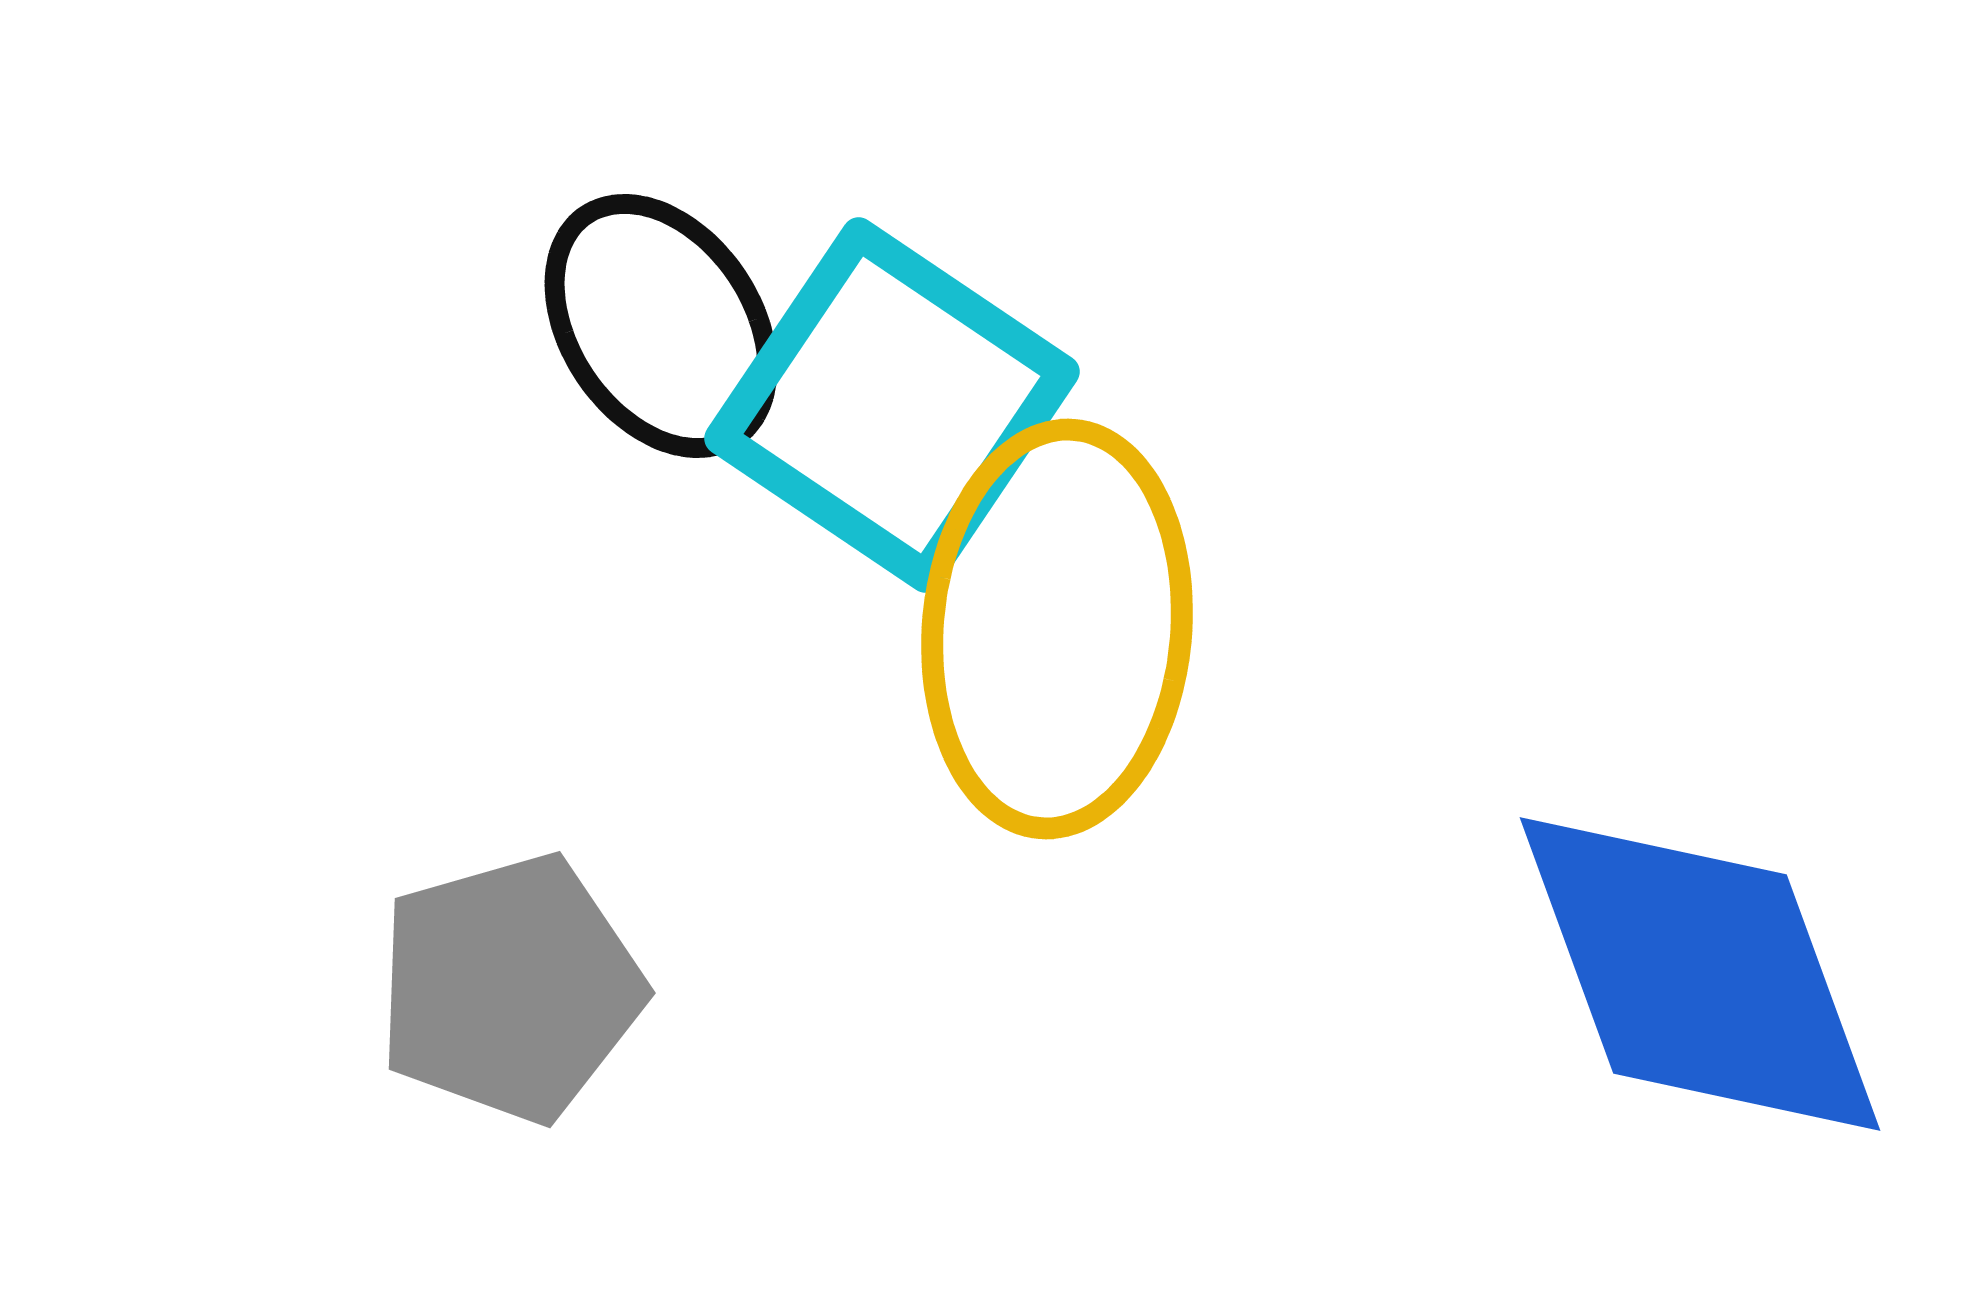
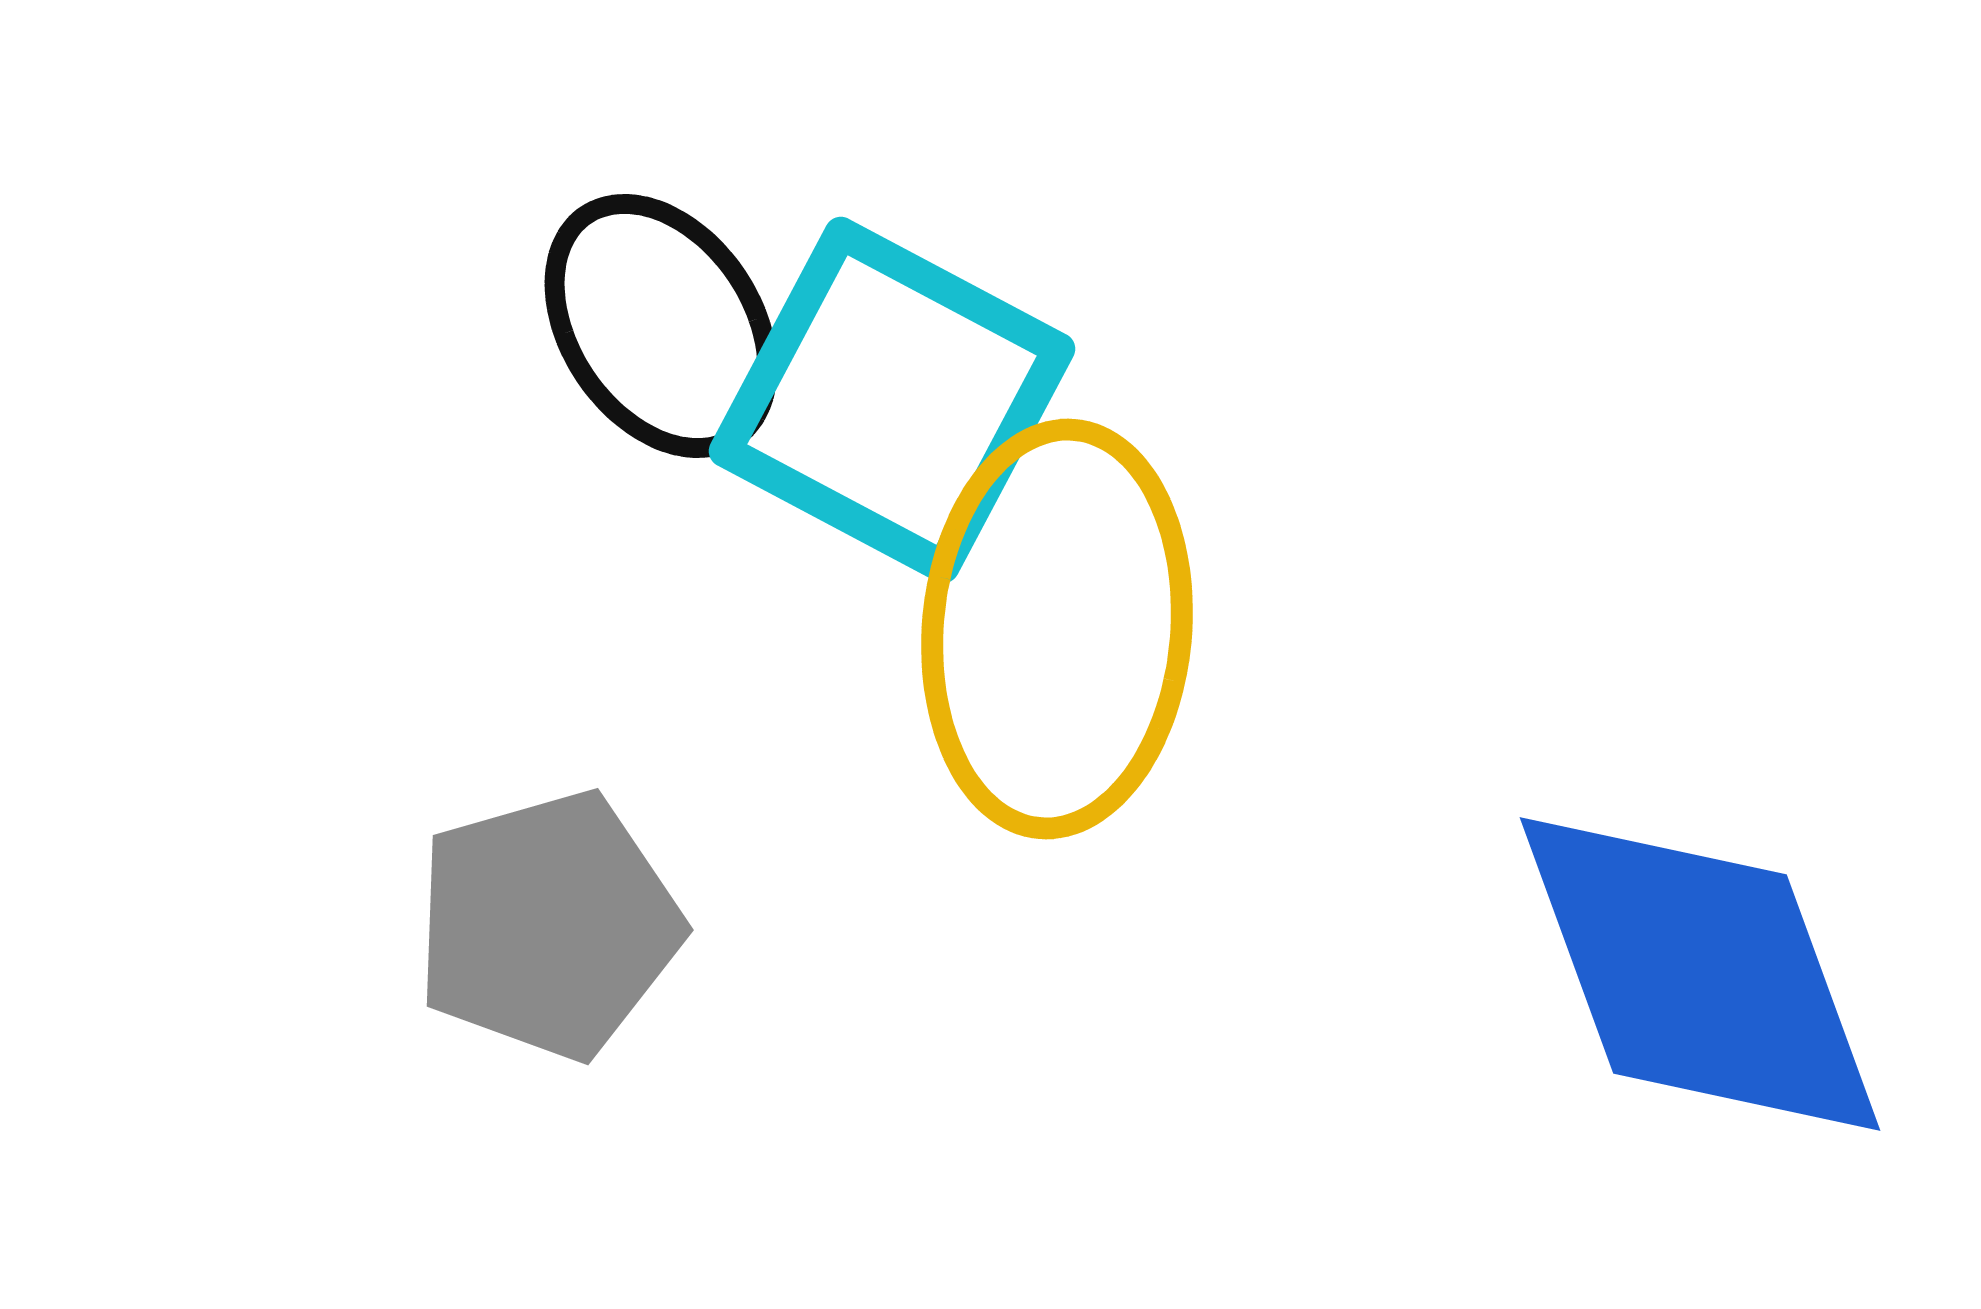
cyan square: moved 5 px up; rotated 6 degrees counterclockwise
gray pentagon: moved 38 px right, 63 px up
